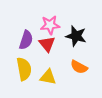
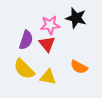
black star: moved 18 px up
yellow semicircle: rotated 145 degrees clockwise
